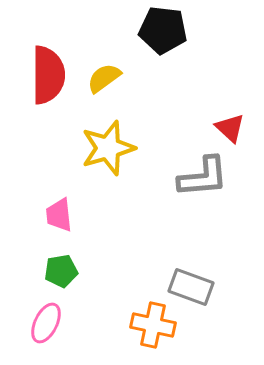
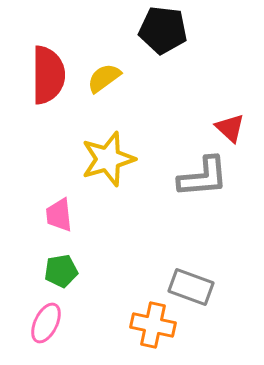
yellow star: moved 11 px down
